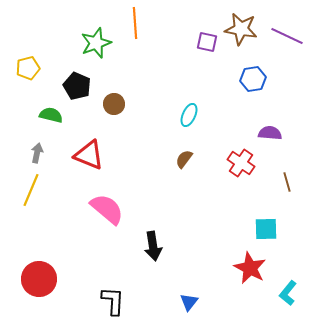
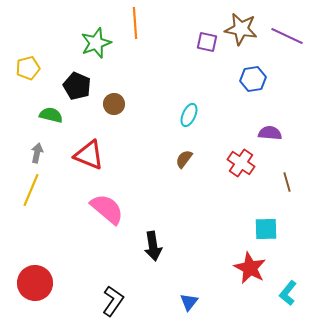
red circle: moved 4 px left, 4 px down
black L-shape: rotated 32 degrees clockwise
